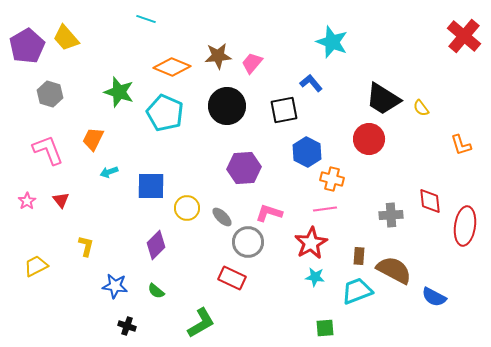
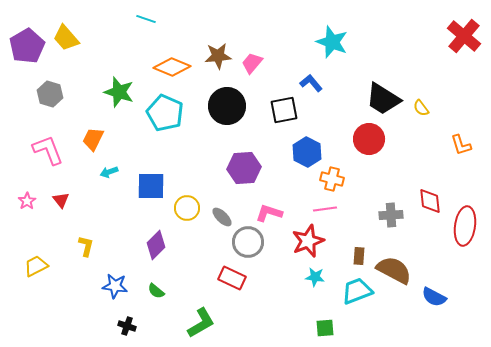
red star at (311, 243): moved 3 px left, 2 px up; rotated 8 degrees clockwise
